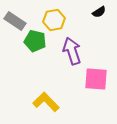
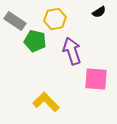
yellow hexagon: moved 1 px right, 1 px up
